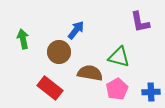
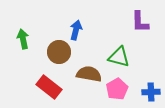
purple L-shape: rotated 10 degrees clockwise
blue arrow: rotated 24 degrees counterclockwise
brown semicircle: moved 1 px left, 1 px down
red rectangle: moved 1 px left, 1 px up
